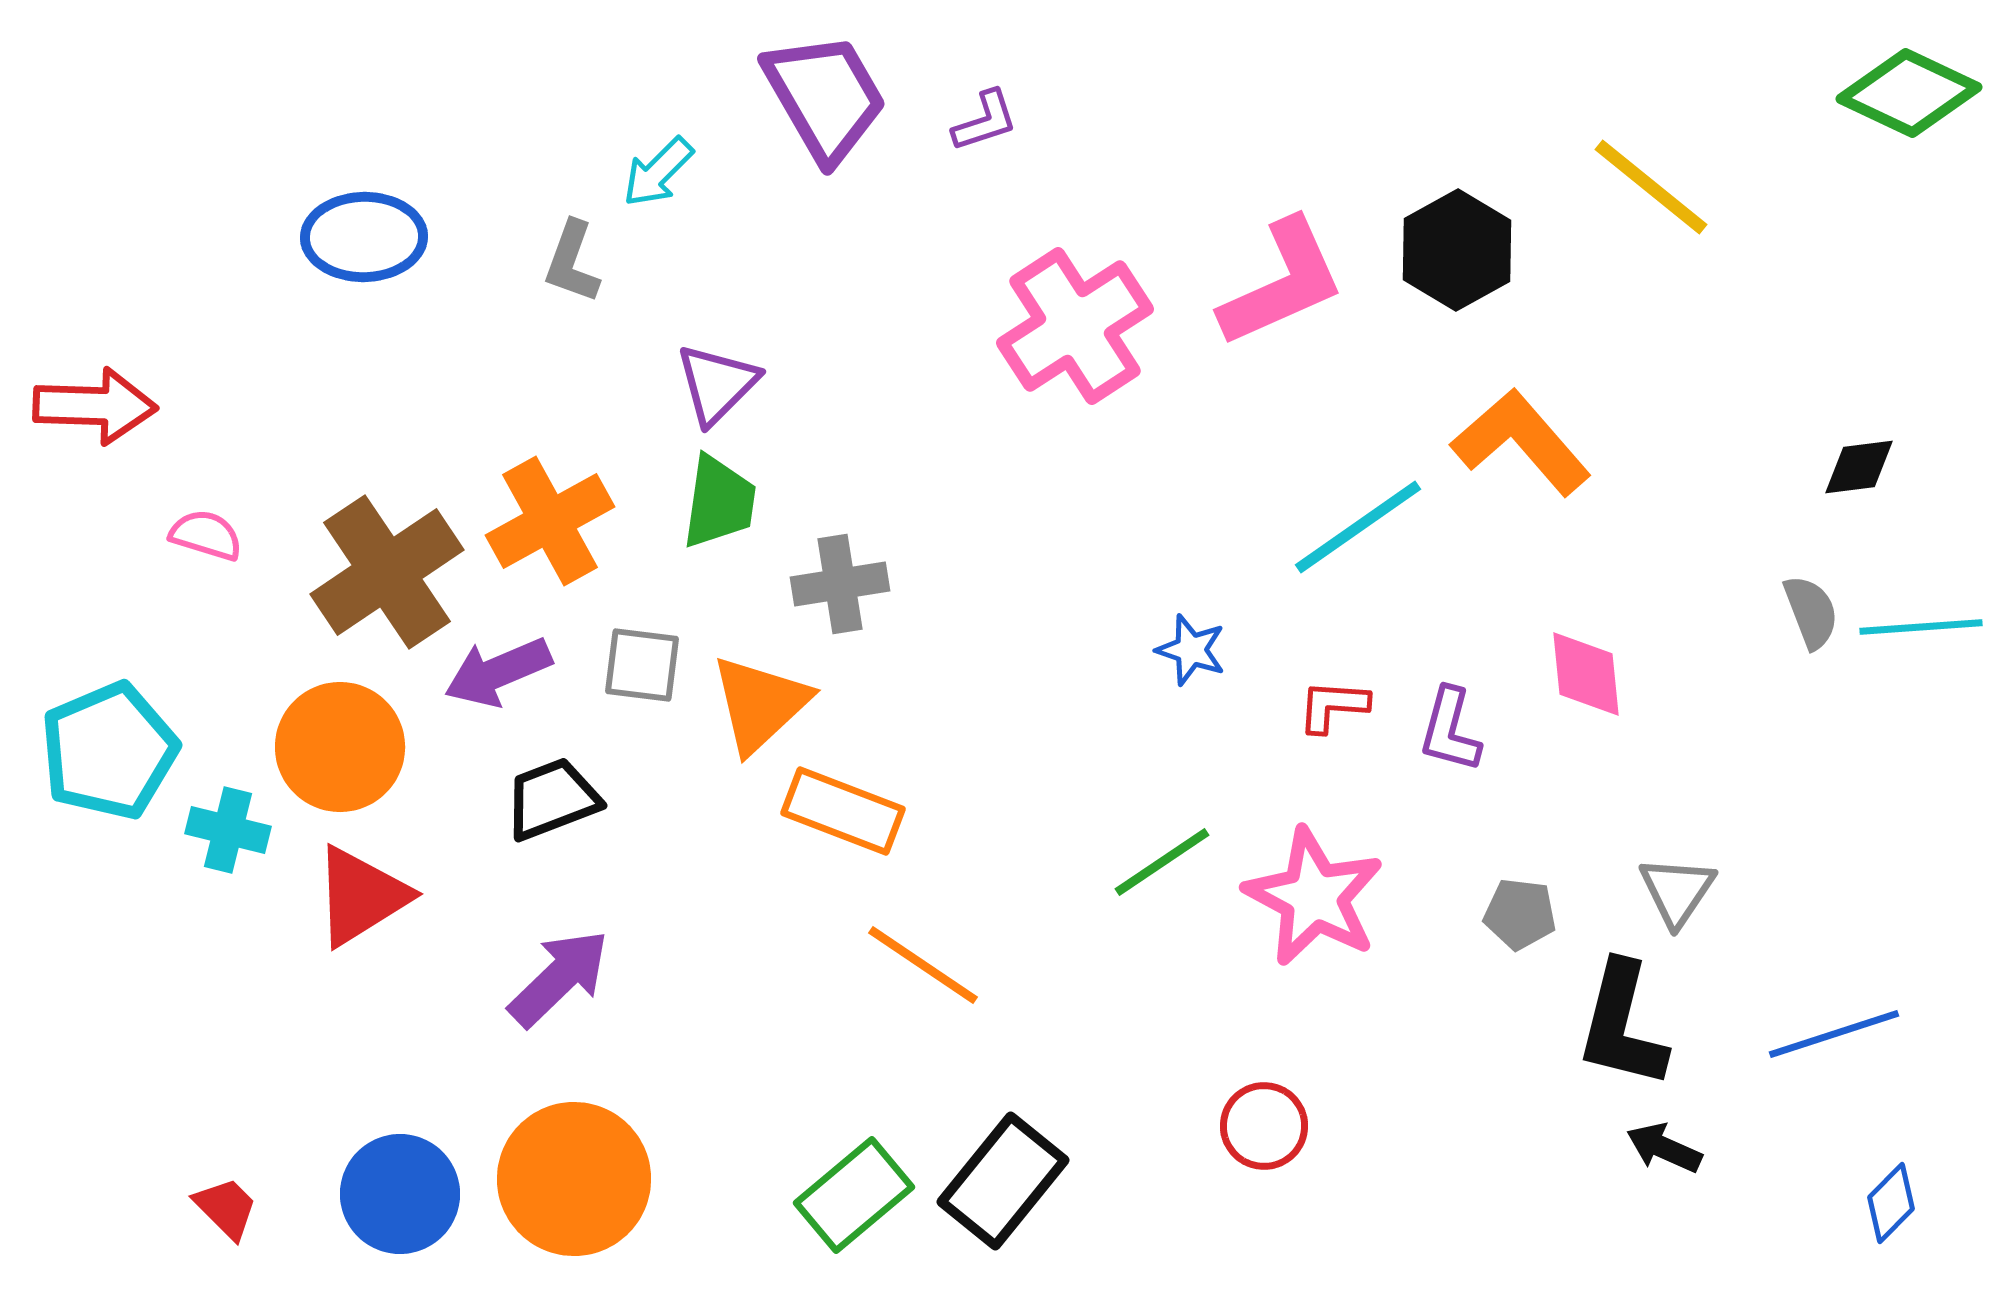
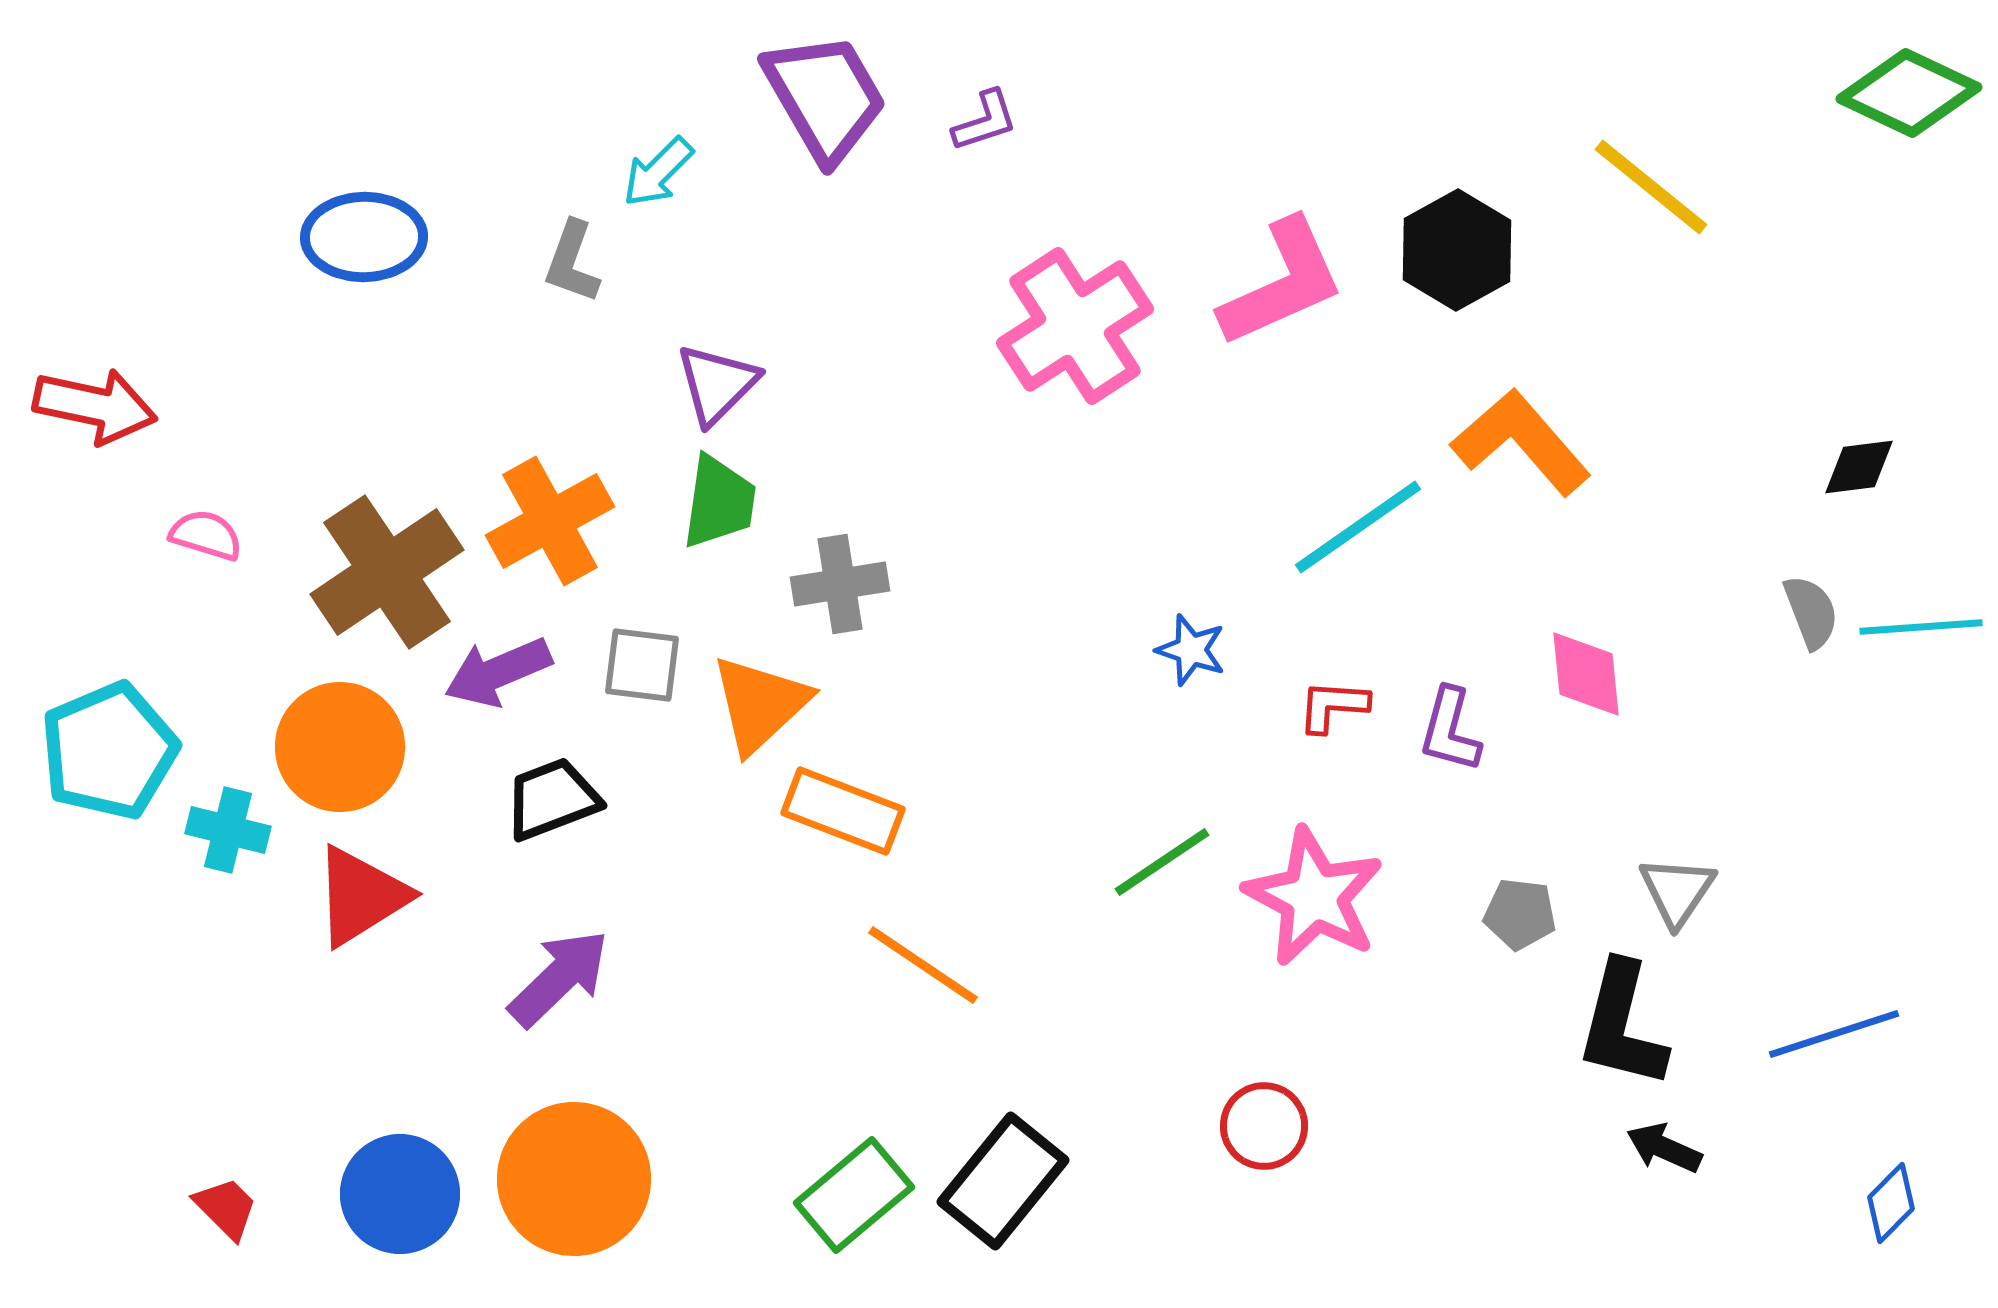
red arrow at (95, 406): rotated 10 degrees clockwise
